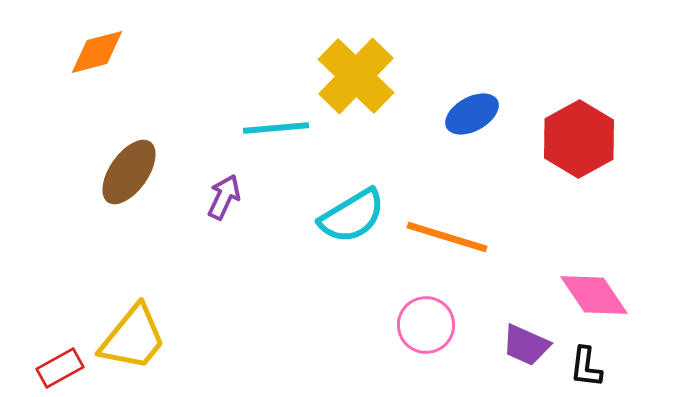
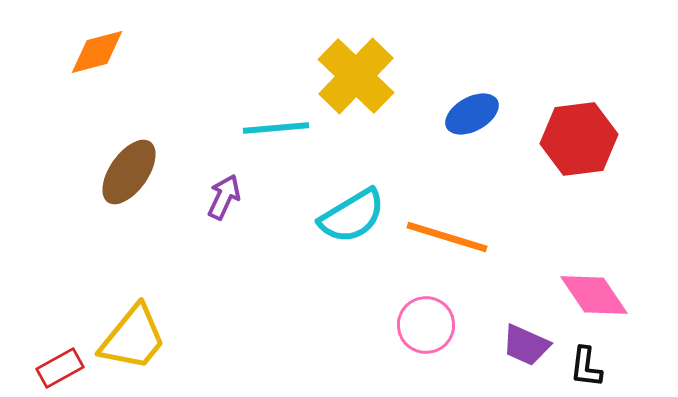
red hexagon: rotated 22 degrees clockwise
